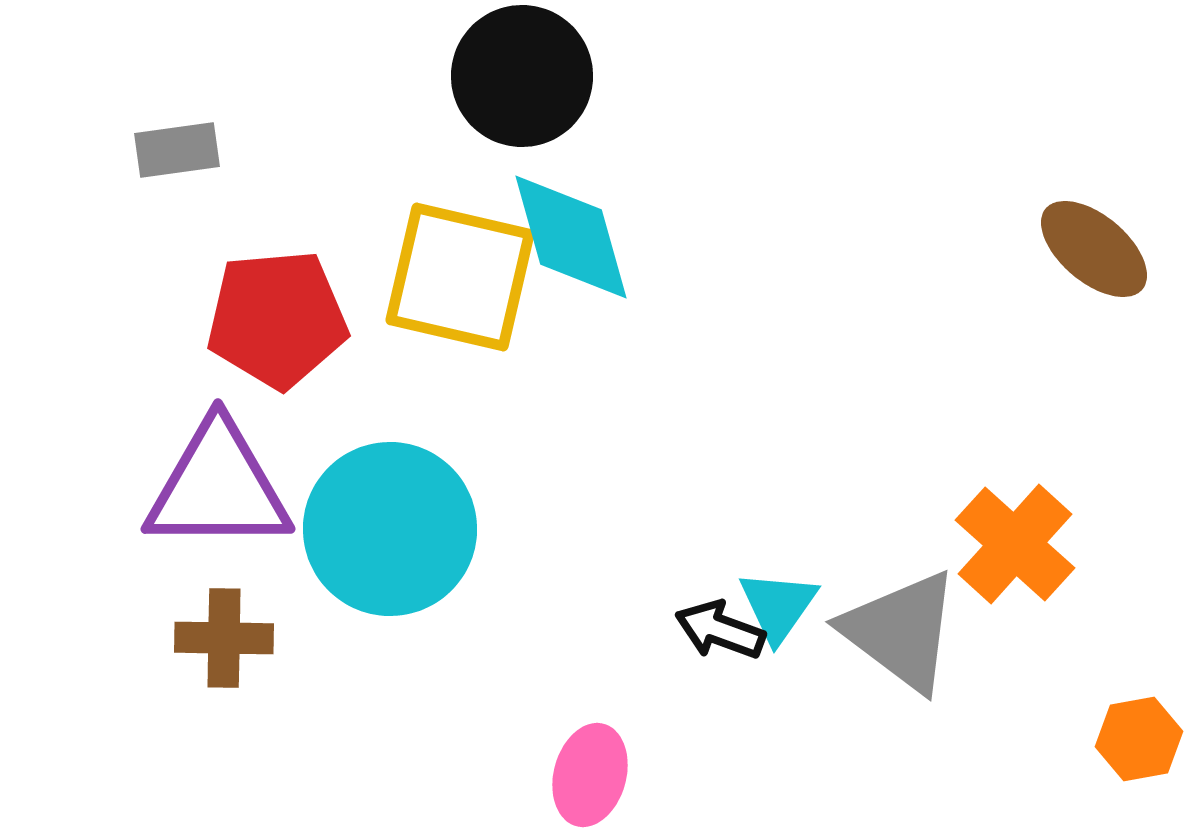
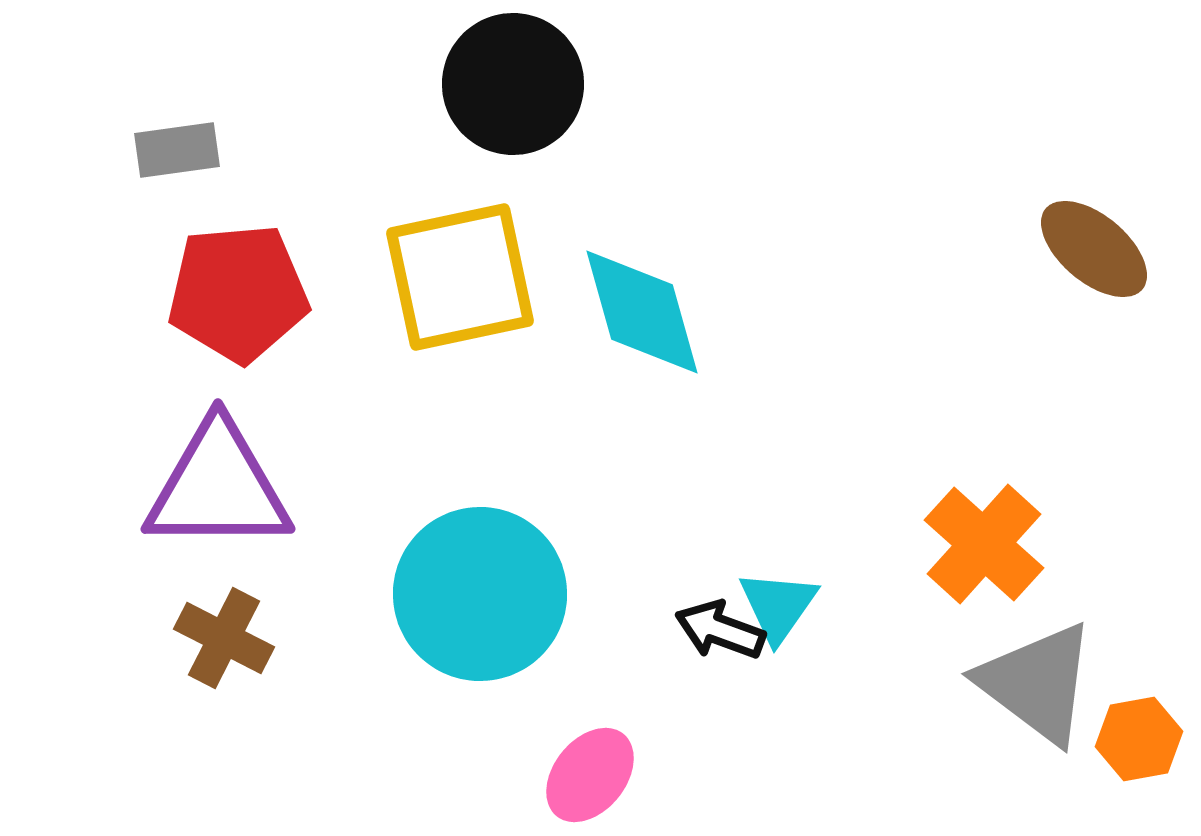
black circle: moved 9 px left, 8 px down
cyan diamond: moved 71 px right, 75 px down
yellow square: rotated 25 degrees counterclockwise
red pentagon: moved 39 px left, 26 px up
cyan circle: moved 90 px right, 65 px down
orange cross: moved 31 px left
gray triangle: moved 136 px right, 52 px down
brown cross: rotated 26 degrees clockwise
pink ellipse: rotated 24 degrees clockwise
